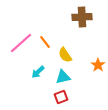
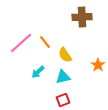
red square: moved 2 px right, 3 px down
